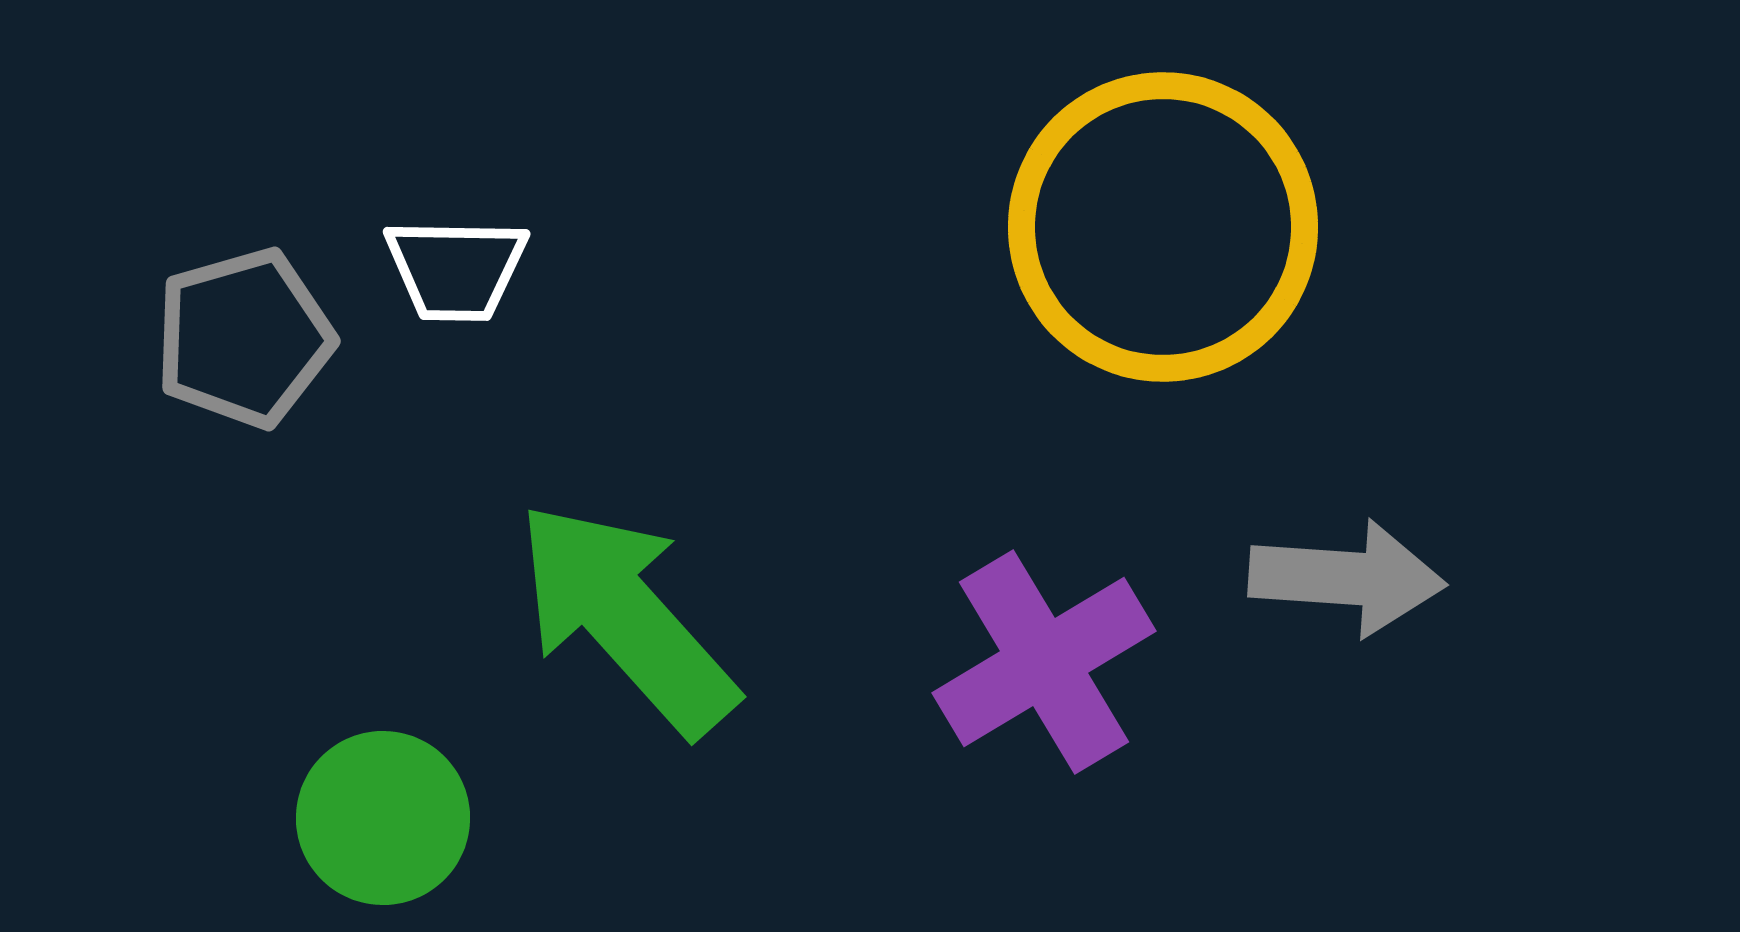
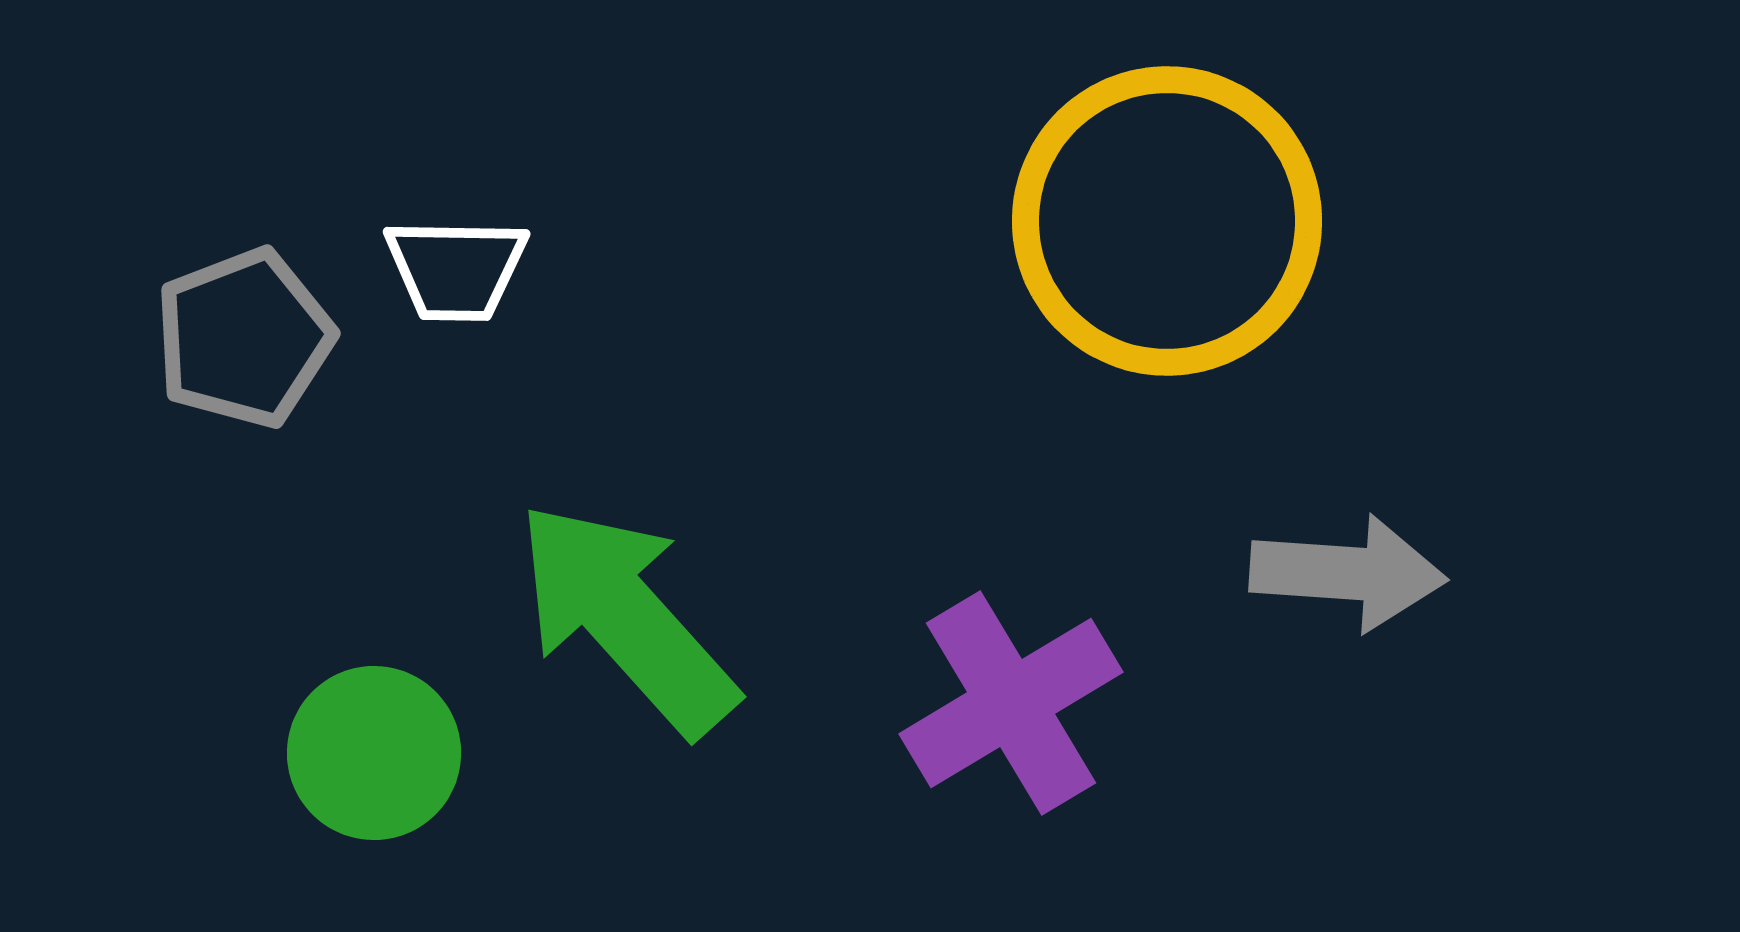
yellow circle: moved 4 px right, 6 px up
gray pentagon: rotated 5 degrees counterclockwise
gray arrow: moved 1 px right, 5 px up
purple cross: moved 33 px left, 41 px down
green circle: moved 9 px left, 65 px up
